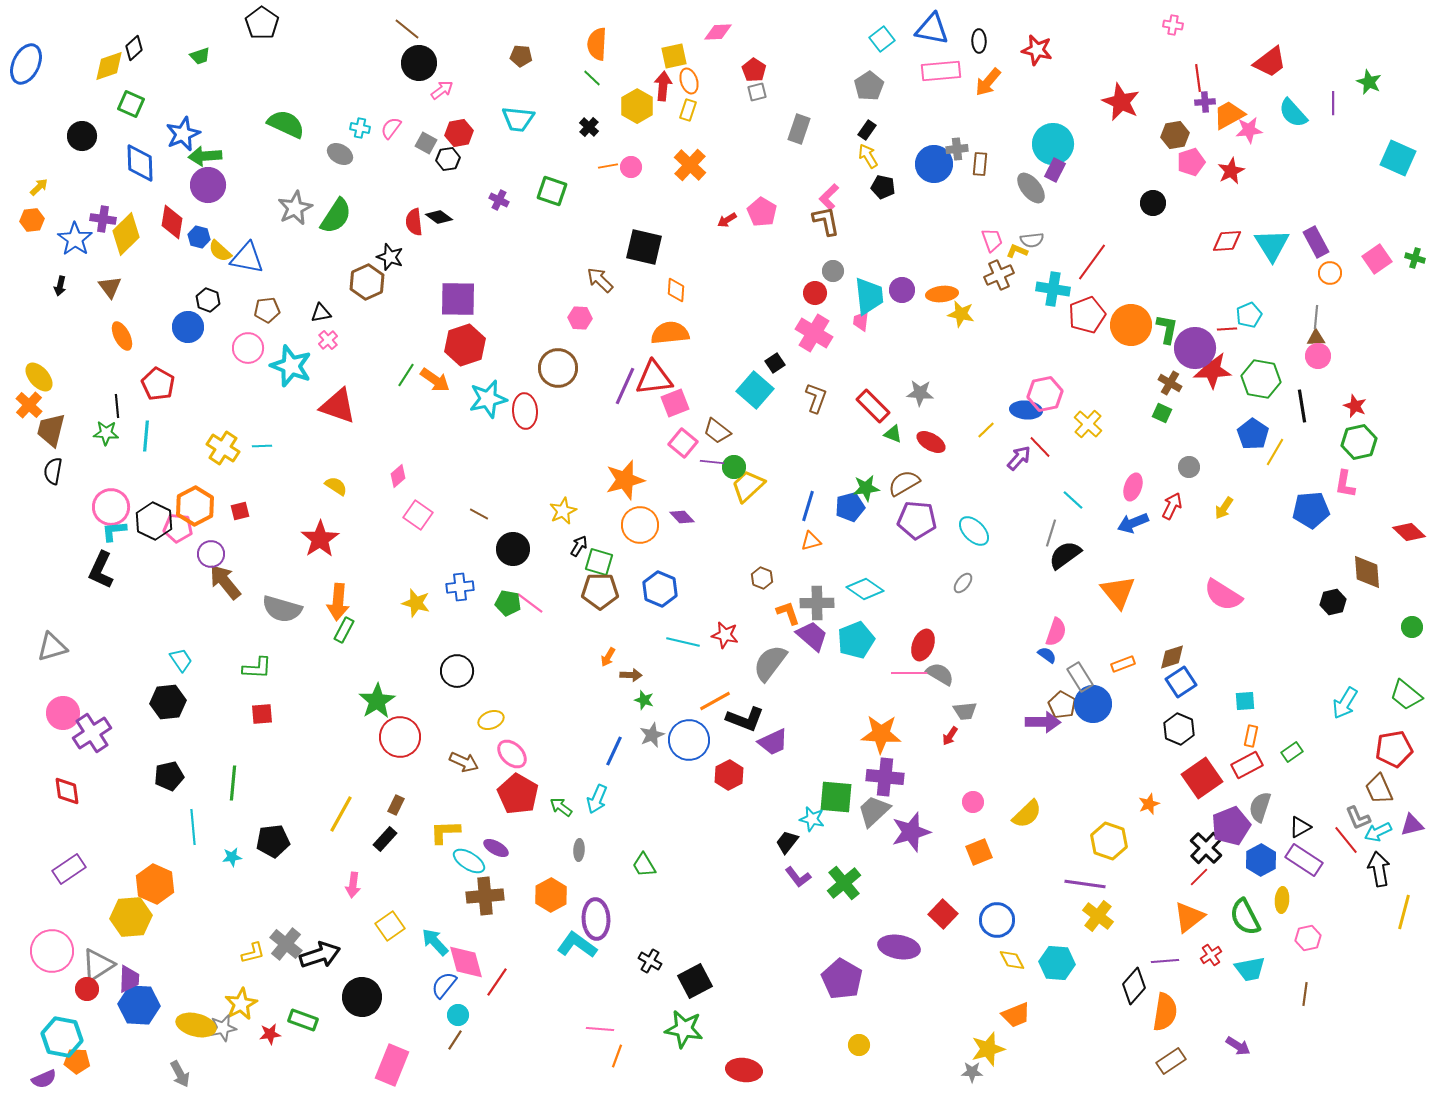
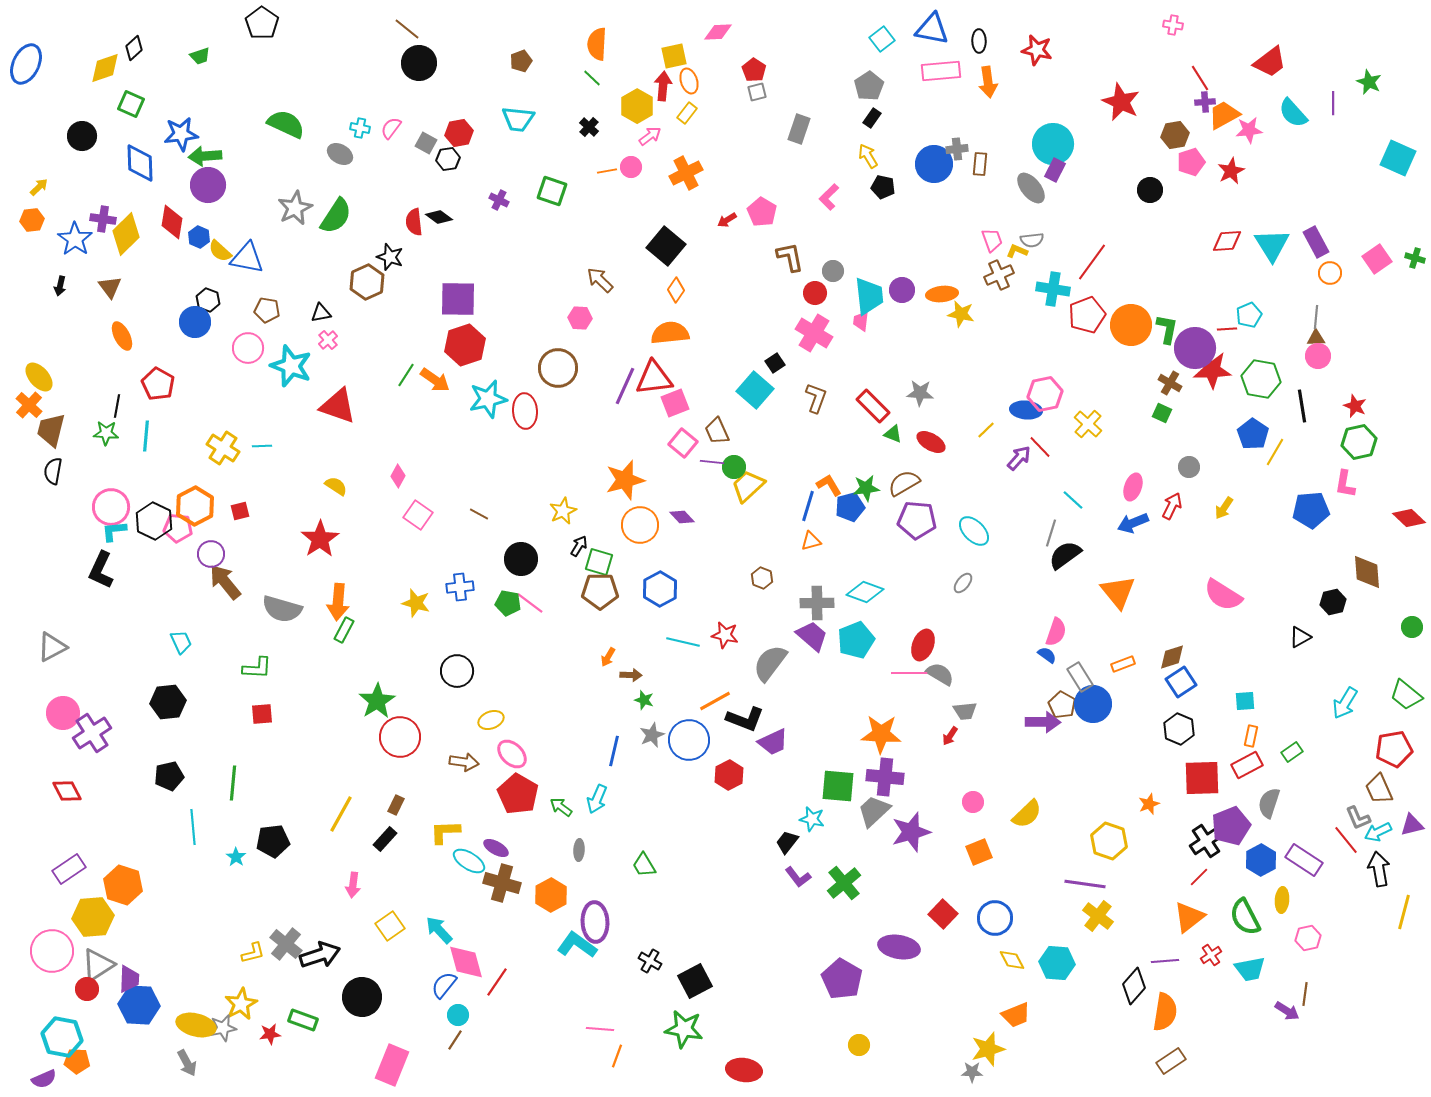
brown pentagon at (521, 56): moved 5 px down; rotated 25 degrees counterclockwise
yellow diamond at (109, 66): moved 4 px left, 2 px down
red line at (1198, 78): moved 2 px right; rotated 24 degrees counterclockwise
orange arrow at (988, 82): rotated 48 degrees counterclockwise
pink arrow at (442, 90): moved 208 px right, 46 px down
yellow rectangle at (688, 110): moved 1 px left, 3 px down; rotated 20 degrees clockwise
orange trapezoid at (1229, 115): moved 5 px left
black rectangle at (867, 130): moved 5 px right, 12 px up
blue star at (183, 134): moved 2 px left; rotated 16 degrees clockwise
orange cross at (690, 165): moved 4 px left, 8 px down; rotated 20 degrees clockwise
orange line at (608, 166): moved 1 px left, 5 px down
black circle at (1153, 203): moved 3 px left, 13 px up
brown L-shape at (826, 221): moved 36 px left, 36 px down
blue hexagon at (199, 237): rotated 10 degrees clockwise
black square at (644, 247): moved 22 px right, 1 px up; rotated 27 degrees clockwise
orange diamond at (676, 290): rotated 30 degrees clockwise
brown pentagon at (267, 310): rotated 15 degrees clockwise
blue circle at (188, 327): moved 7 px right, 5 px up
black line at (117, 406): rotated 15 degrees clockwise
brown trapezoid at (717, 431): rotated 28 degrees clockwise
pink diamond at (398, 476): rotated 20 degrees counterclockwise
red diamond at (1409, 532): moved 14 px up
black circle at (513, 549): moved 8 px right, 10 px down
blue hexagon at (660, 589): rotated 8 degrees clockwise
cyan diamond at (865, 589): moved 3 px down; rotated 15 degrees counterclockwise
orange L-shape at (788, 613): moved 41 px right, 128 px up; rotated 12 degrees counterclockwise
gray triangle at (52, 647): rotated 12 degrees counterclockwise
cyan trapezoid at (181, 660): moved 18 px up; rotated 10 degrees clockwise
blue line at (614, 751): rotated 12 degrees counterclockwise
brown arrow at (464, 762): rotated 16 degrees counterclockwise
red square at (1202, 778): rotated 33 degrees clockwise
red diamond at (67, 791): rotated 20 degrees counterclockwise
green square at (836, 797): moved 2 px right, 11 px up
gray semicircle at (1260, 807): moved 9 px right, 4 px up
black triangle at (1300, 827): moved 190 px up
black cross at (1206, 848): moved 7 px up; rotated 12 degrees clockwise
cyan star at (232, 857): moved 4 px right; rotated 30 degrees counterclockwise
orange hexagon at (155, 884): moved 32 px left, 1 px down; rotated 6 degrees counterclockwise
brown cross at (485, 896): moved 17 px right, 13 px up; rotated 21 degrees clockwise
yellow hexagon at (131, 917): moved 38 px left
purple ellipse at (596, 919): moved 1 px left, 3 px down
blue circle at (997, 920): moved 2 px left, 2 px up
cyan arrow at (435, 942): moved 4 px right, 12 px up
purple arrow at (1238, 1046): moved 49 px right, 35 px up
gray arrow at (180, 1074): moved 7 px right, 11 px up
